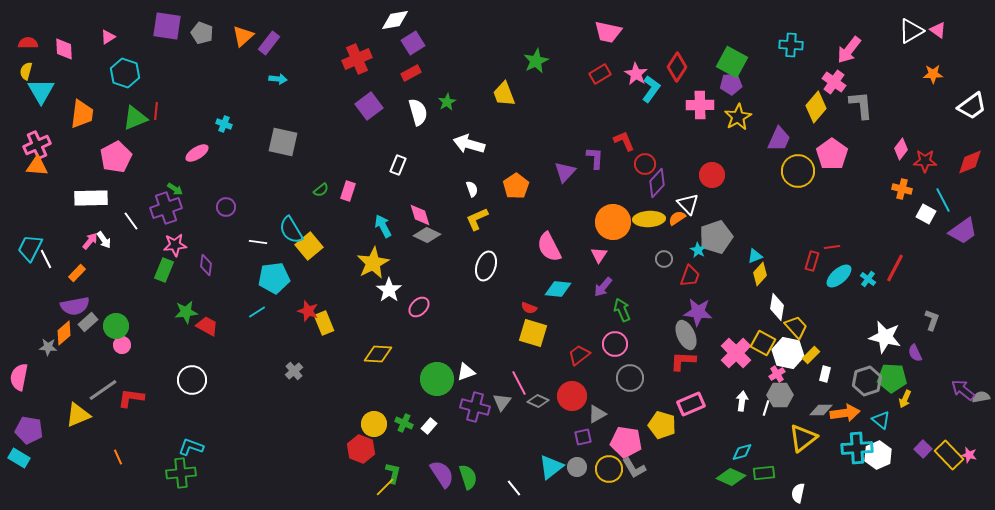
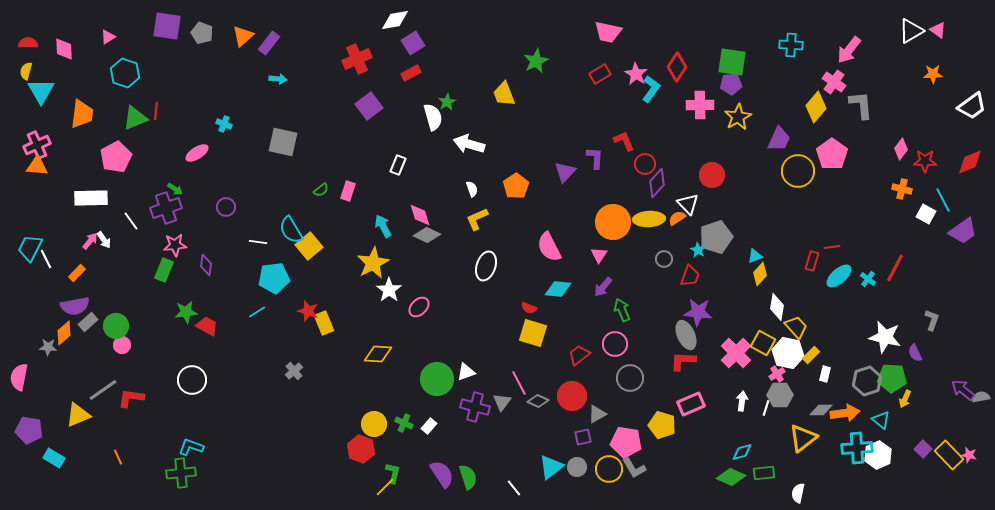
green square at (732, 62): rotated 20 degrees counterclockwise
white semicircle at (418, 112): moved 15 px right, 5 px down
cyan rectangle at (19, 458): moved 35 px right
